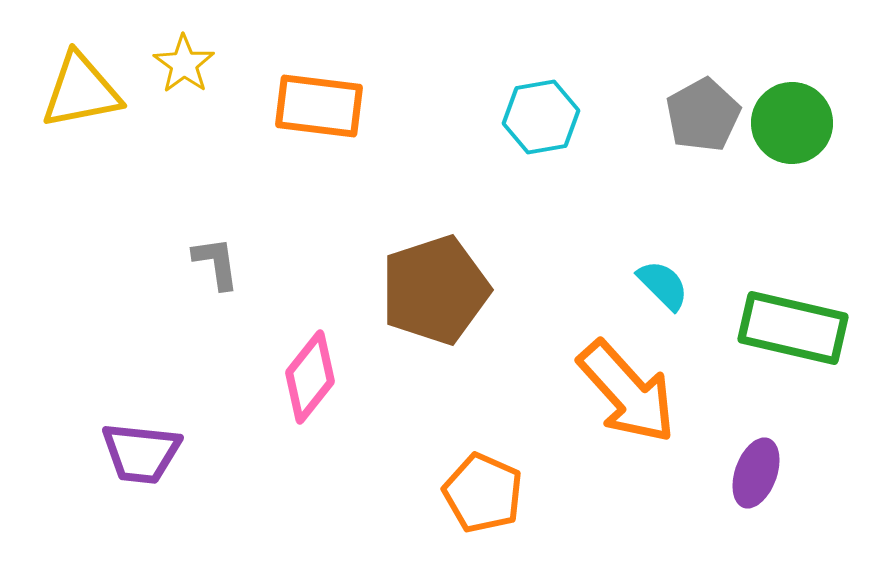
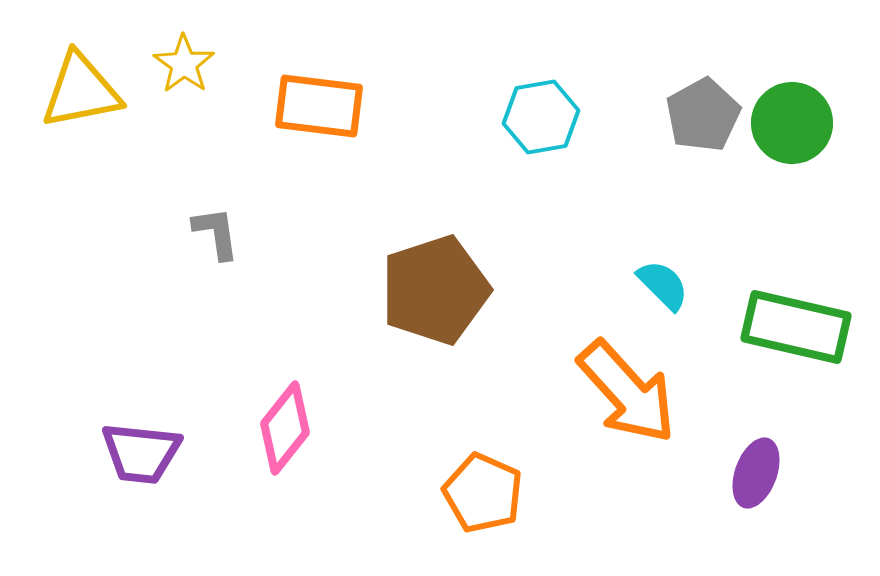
gray L-shape: moved 30 px up
green rectangle: moved 3 px right, 1 px up
pink diamond: moved 25 px left, 51 px down
